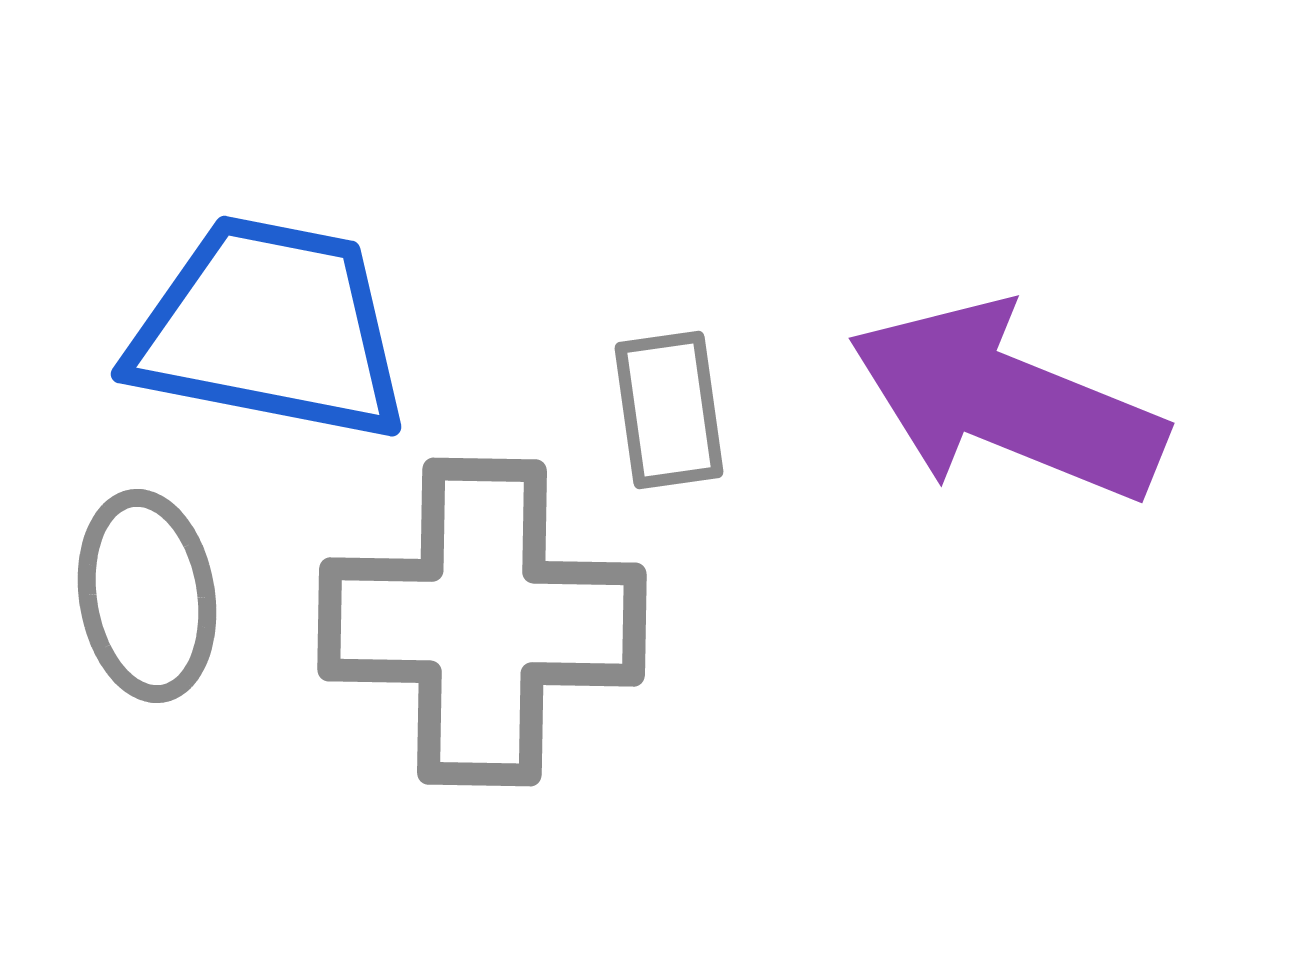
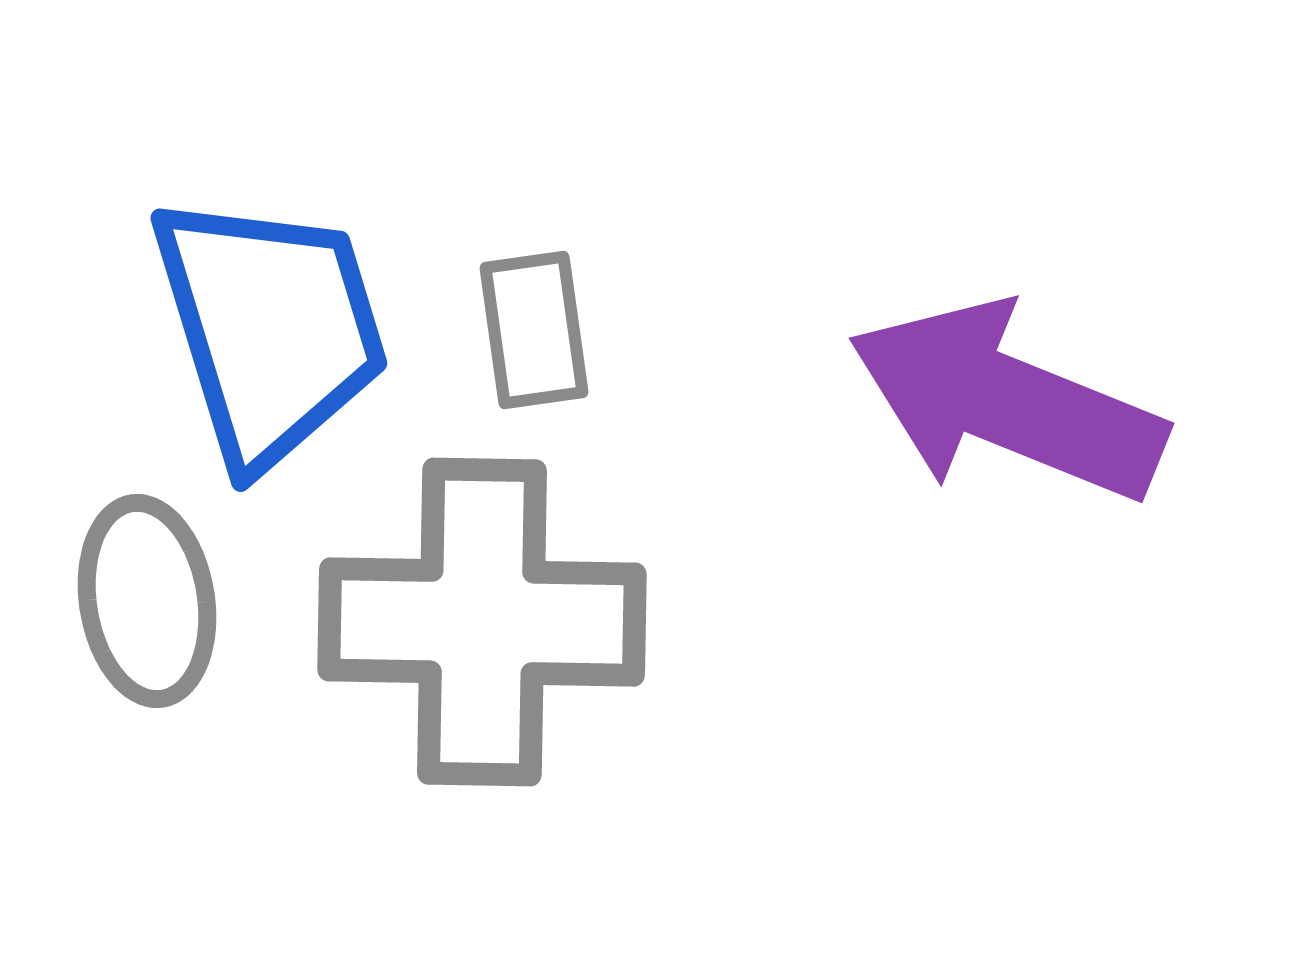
blue trapezoid: rotated 62 degrees clockwise
gray rectangle: moved 135 px left, 80 px up
gray ellipse: moved 5 px down
